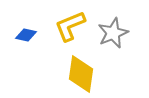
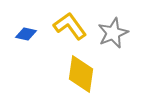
yellow L-shape: rotated 76 degrees clockwise
blue diamond: moved 1 px up
